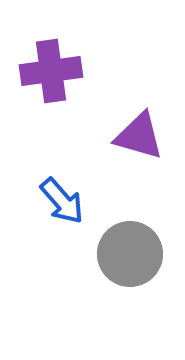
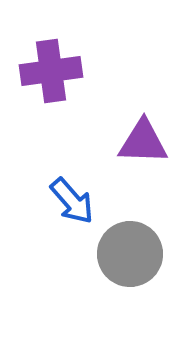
purple triangle: moved 4 px right, 6 px down; rotated 14 degrees counterclockwise
blue arrow: moved 10 px right
